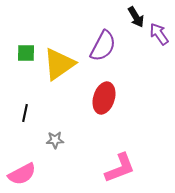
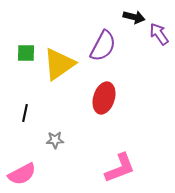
black arrow: moved 2 px left; rotated 45 degrees counterclockwise
